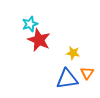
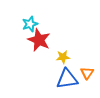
yellow star: moved 10 px left, 4 px down; rotated 16 degrees counterclockwise
